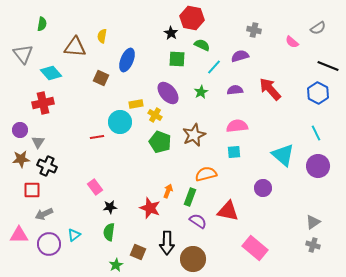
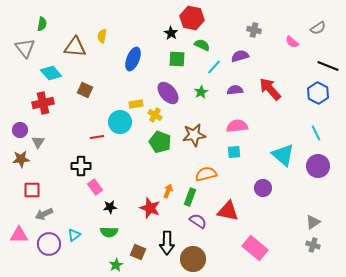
gray triangle at (23, 54): moved 2 px right, 6 px up
blue ellipse at (127, 60): moved 6 px right, 1 px up
brown square at (101, 78): moved 16 px left, 12 px down
brown star at (194, 135): rotated 15 degrees clockwise
black cross at (47, 166): moved 34 px right; rotated 24 degrees counterclockwise
green semicircle at (109, 232): rotated 96 degrees counterclockwise
